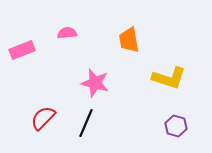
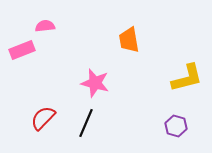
pink semicircle: moved 22 px left, 7 px up
yellow L-shape: moved 18 px right; rotated 32 degrees counterclockwise
